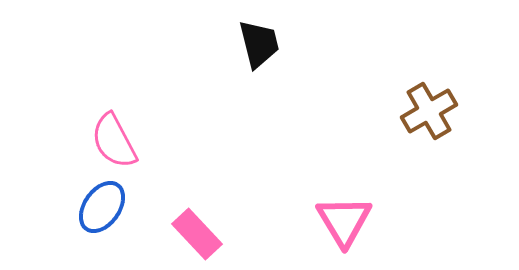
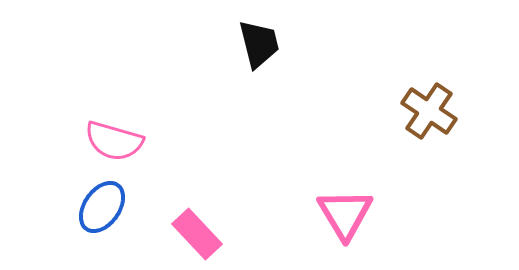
brown cross: rotated 26 degrees counterclockwise
pink semicircle: rotated 46 degrees counterclockwise
pink triangle: moved 1 px right, 7 px up
